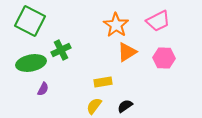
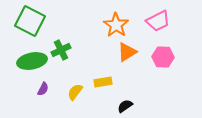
pink hexagon: moved 1 px left, 1 px up
green ellipse: moved 1 px right, 2 px up
yellow semicircle: moved 19 px left, 14 px up
